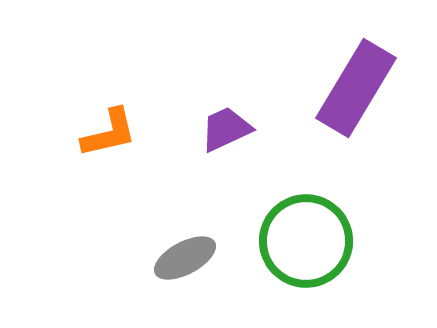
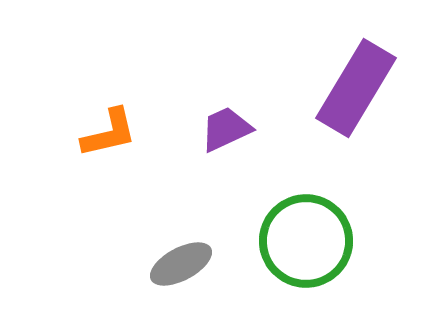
gray ellipse: moved 4 px left, 6 px down
